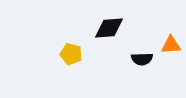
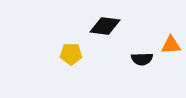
black diamond: moved 4 px left, 2 px up; rotated 12 degrees clockwise
yellow pentagon: rotated 15 degrees counterclockwise
